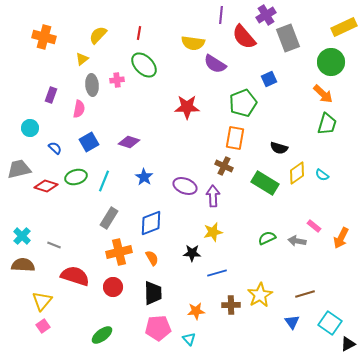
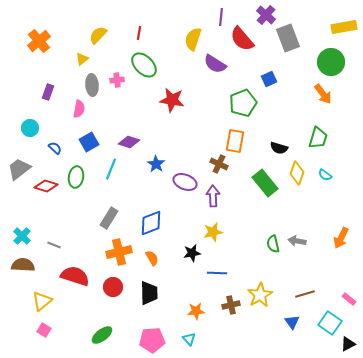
purple line at (221, 15): moved 2 px down
purple cross at (266, 15): rotated 18 degrees counterclockwise
yellow rectangle at (344, 27): rotated 15 degrees clockwise
orange cross at (44, 37): moved 5 px left, 4 px down; rotated 35 degrees clockwise
red semicircle at (244, 37): moved 2 px left, 2 px down
yellow semicircle at (193, 43): moved 4 px up; rotated 100 degrees clockwise
orange arrow at (323, 94): rotated 10 degrees clockwise
purple rectangle at (51, 95): moved 3 px left, 3 px up
red star at (187, 107): moved 15 px left, 7 px up; rotated 10 degrees clockwise
green trapezoid at (327, 124): moved 9 px left, 14 px down
orange rectangle at (235, 138): moved 3 px down
brown cross at (224, 166): moved 5 px left, 2 px up
gray trapezoid at (19, 169): rotated 25 degrees counterclockwise
yellow diamond at (297, 173): rotated 35 degrees counterclockwise
cyan semicircle at (322, 175): moved 3 px right
green ellipse at (76, 177): rotated 65 degrees counterclockwise
blue star at (144, 177): moved 12 px right, 13 px up
cyan line at (104, 181): moved 7 px right, 12 px up
green rectangle at (265, 183): rotated 20 degrees clockwise
purple ellipse at (185, 186): moved 4 px up
pink rectangle at (314, 226): moved 35 px right, 73 px down
green semicircle at (267, 238): moved 6 px right, 6 px down; rotated 78 degrees counterclockwise
black star at (192, 253): rotated 12 degrees counterclockwise
blue line at (217, 273): rotated 18 degrees clockwise
black trapezoid at (153, 293): moved 4 px left
yellow triangle at (42, 301): rotated 10 degrees clockwise
brown cross at (231, 305): rotated 12 degrees counterclockwise
pink square at (43, 326): moved 1 px right, 4 px down; rotated 24 degrees counterclockwise
pink pentagon at (158, 328): moved 6 px left, 12 px down
